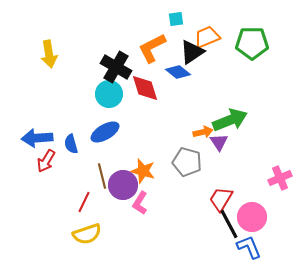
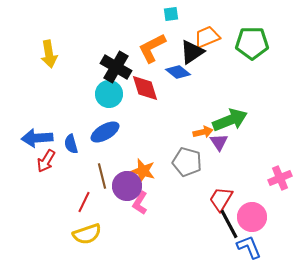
cyan square: moved 5 px left, 5 px up
purple circle: moved 4 px right, 1 px down
